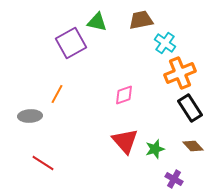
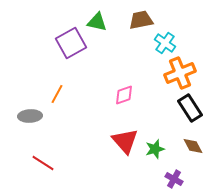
brown diamond: rotated 15 degrees clockwise
